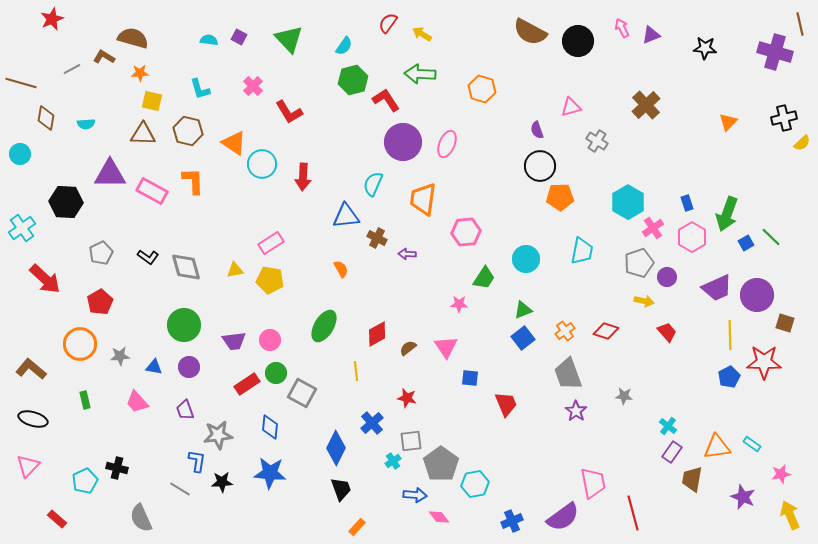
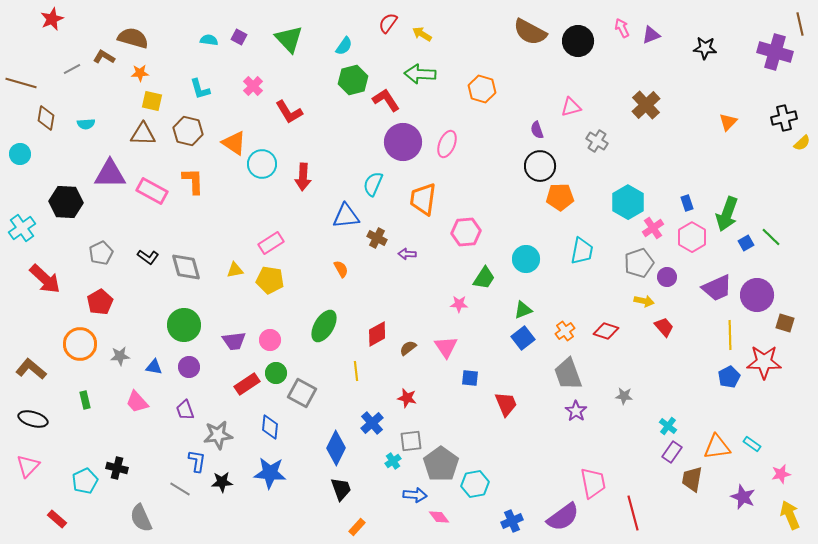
red trapezoid at (667, 332): moved 3 px left, 5 px up
